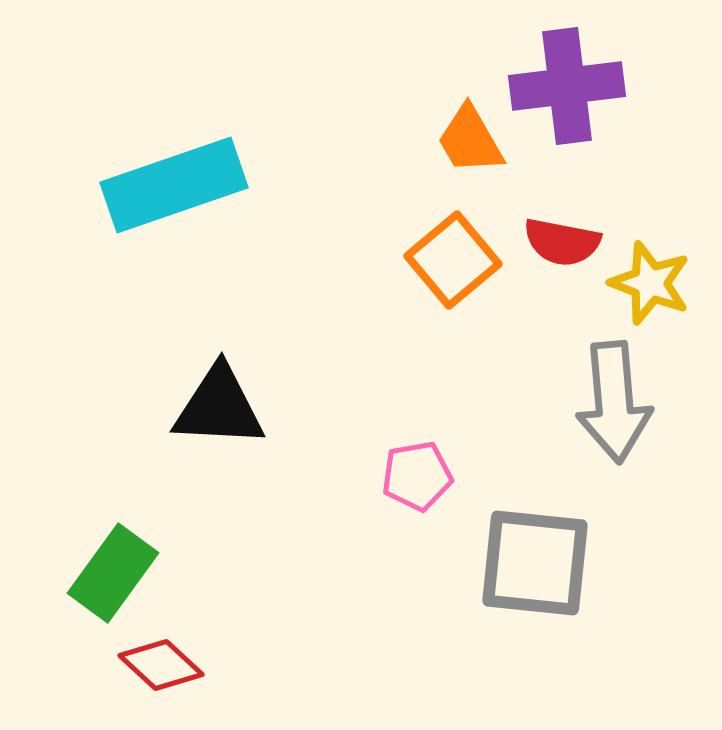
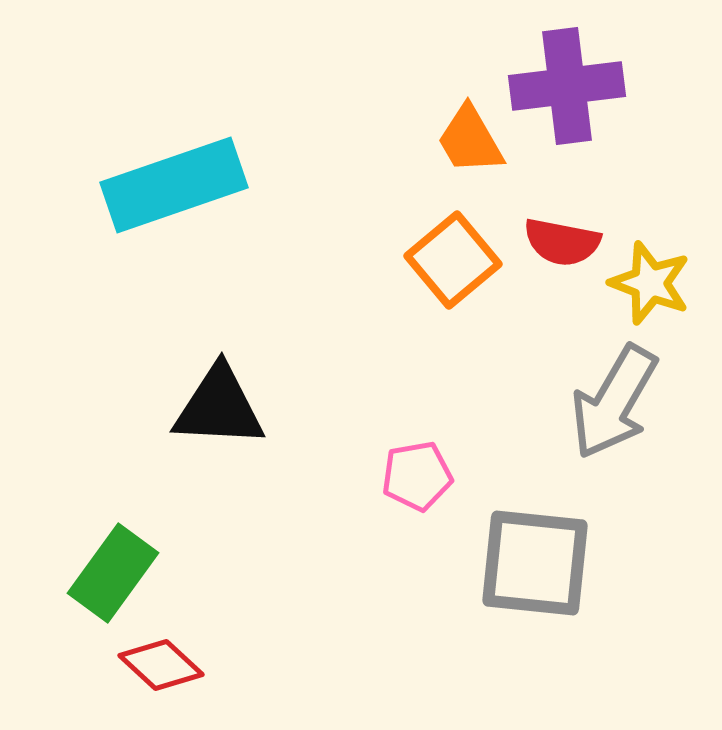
gray arrow: rotated 35 degrees clockwise
